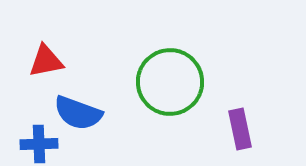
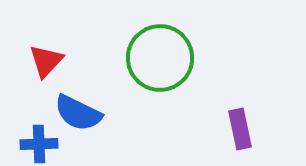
red triangle: rotated 36 degrees counterclockwise
green circle: moved 10 px left, 24 px up
blue semicircle: rotated 6 degrees clockwise
